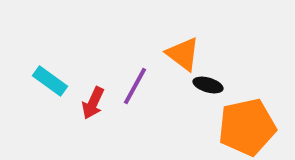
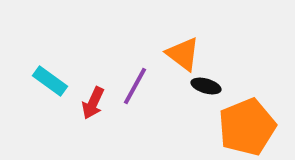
black ellipse: moved 2 px left, 1 px down
orange pentagon: rotated 10 degrees counterclockwise
